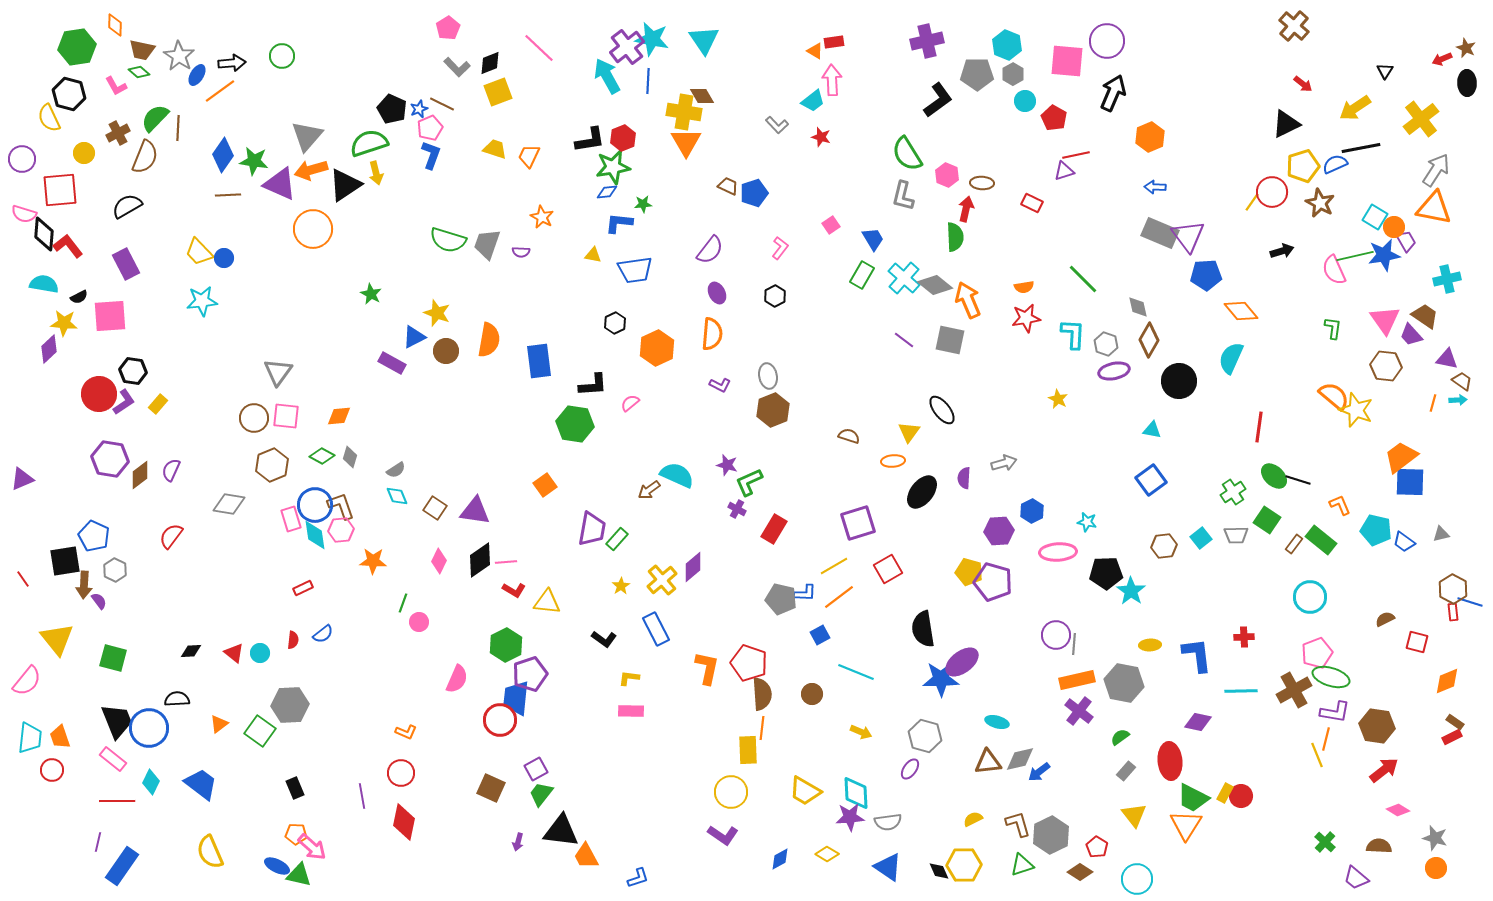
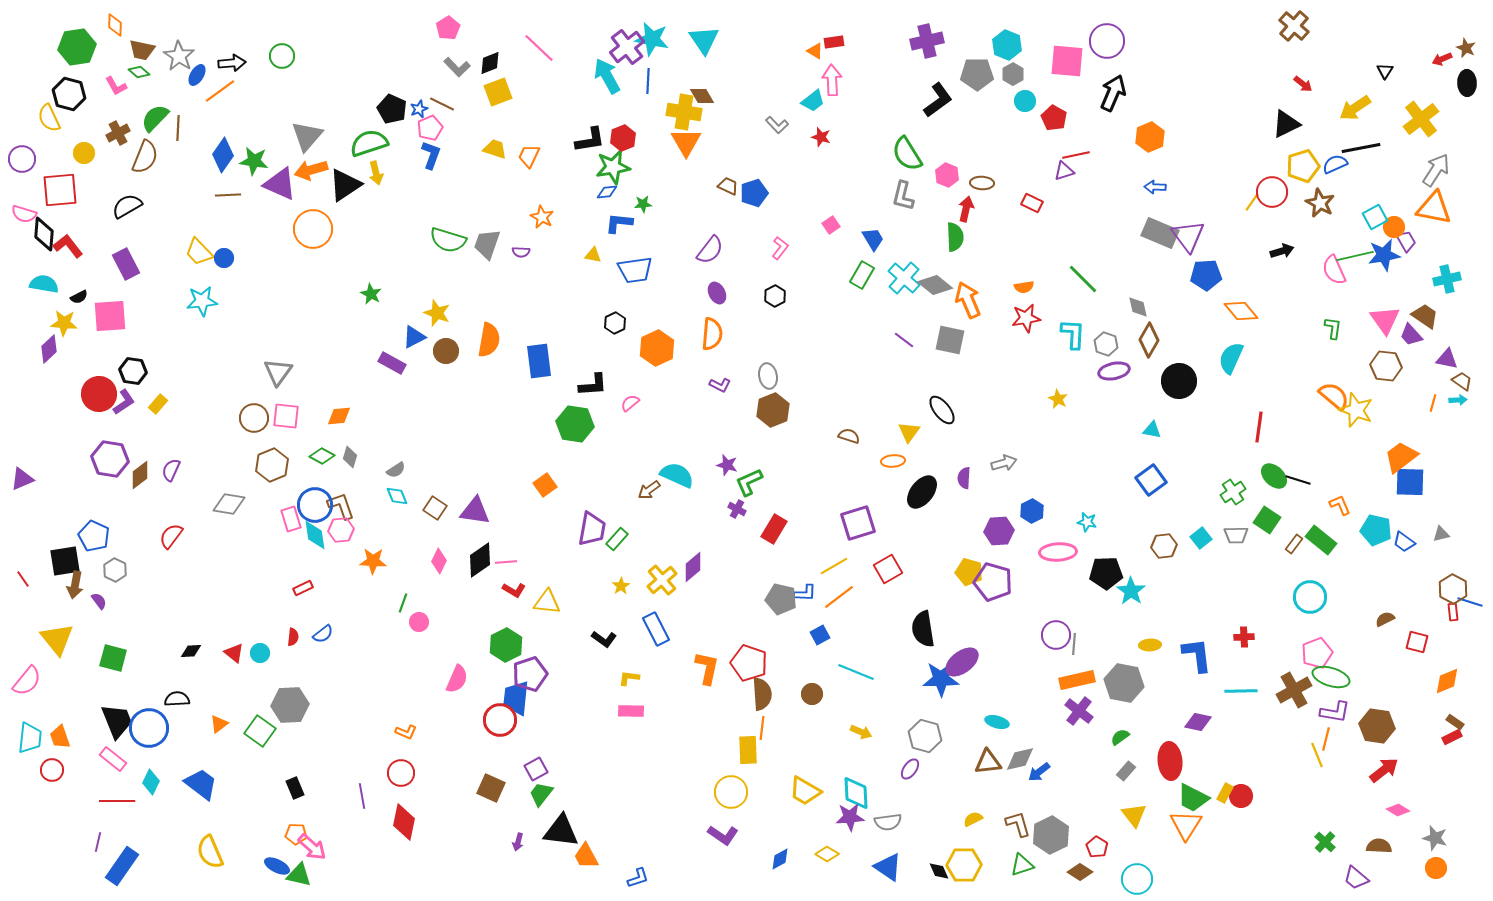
cyan square at (1375, 217): rotated 30 degrees clockwise
brown arrow at (84, 585): moved 9 px left; rotated 8 degrees clockwise
red semicircle at (293, 640): moved 3 px up
